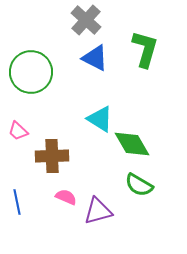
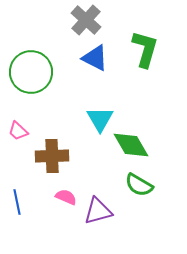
cyan triangle: rotated 28 degrees clockwise
green diamond: moved 1 px left, 1 px down
